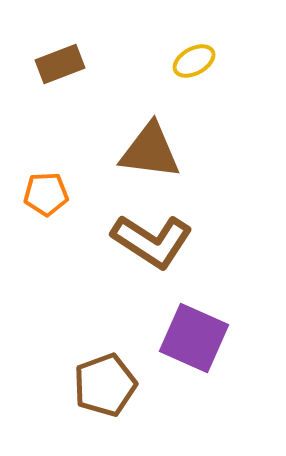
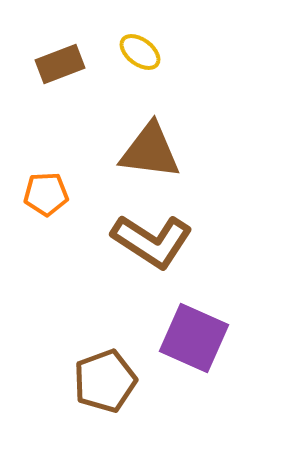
yellow ellipse: moved 54 px left, 9 px up; rotated 66 degrees clockwise
brown pentagon: moved 4 px up
